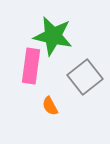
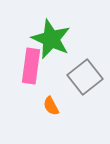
green star: moved 2 px left, 3 px down; rotated 12 degrees clockwise
orange semicircle: moved 1 px right
